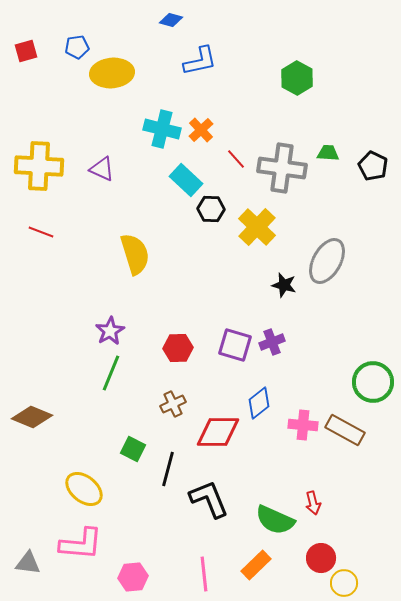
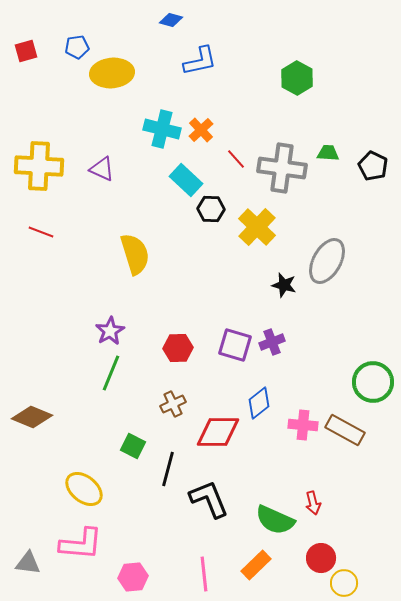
green square at (133, 449): moved 3 px up
